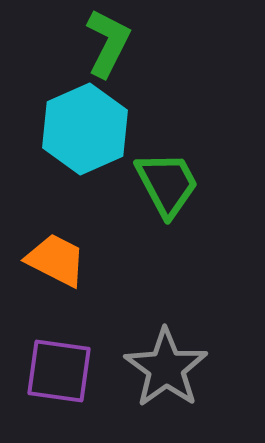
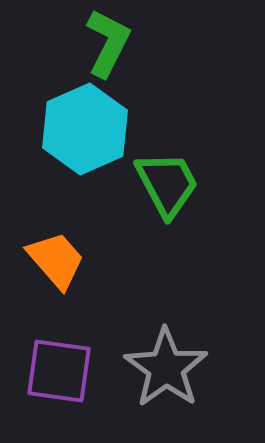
orange trapezoid: rotated 22 degrees clockwise
